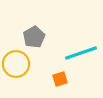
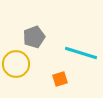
gray pentagon: rotated 10 degrees clockwise
cyan line: rotated 36 degrees clockwise
